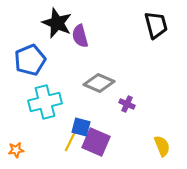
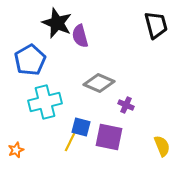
blue pentagon: rotated 8 degrees counterclockwise
purple cross: moved 1 px left, 1 px down
purple square: moved 13 px right, 5 px up; rotated 12 degrees counterclockwise
orange star: rotated 14 degrees counterclockwise
